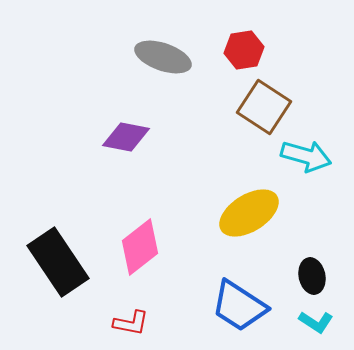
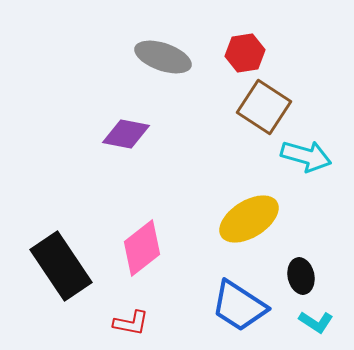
red hexagon: moved 1 px right, 3 px down
purple diamond: moved 3 px up
yellow ellipse: moved 6 px down
pink diamond: moved 2 px right, 1 px down
black rectangle: moved 3 px right, 4 px down
black ellipse: moved 11 px left
